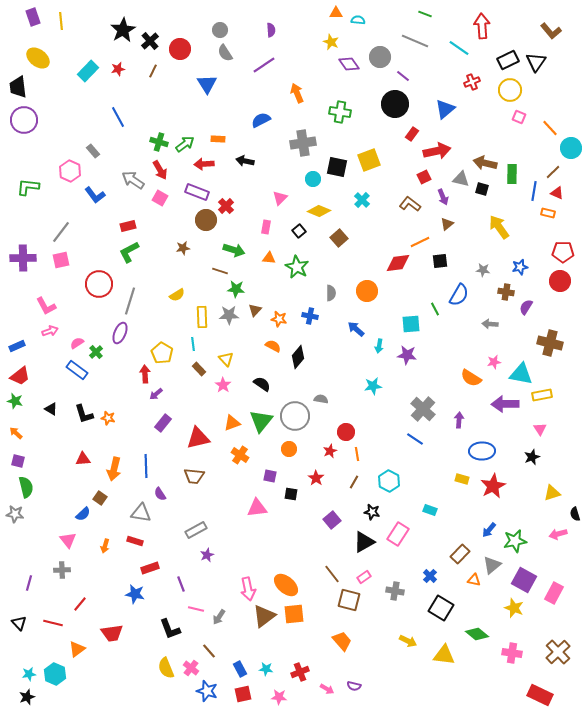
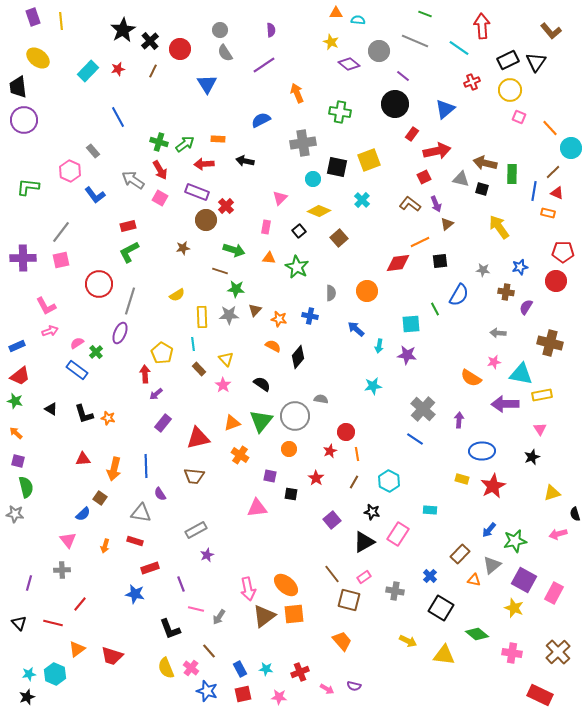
gray circle at (380, 57): moved 1 px left, 6 px up
purple diamond at (349, 64): rotated 15 degrees counterclockwise
purple arrow at (443, 197): moved 7 px left, 7 px down
red circle at (560, 281): moved 4 px left
gray arrow at (490, 324): moved 8 px right, 9 px down
cyan rectangle at (430, 510): rotated 16 degrees counterclockwise
red trapezoid at (112, 633): moved 23 px down; rotated 25 degrees clockwise
